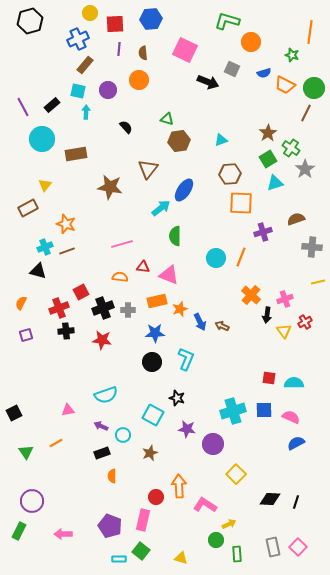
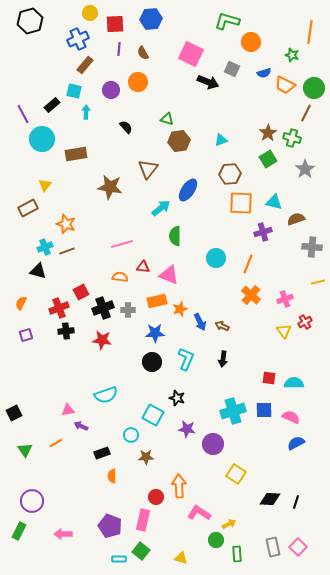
pink square at (185, 50): moved 6 px right, 4 px down
brown semicircle at (143, 53): rotated 24 degrees counterclockwise
orange circle at (139, 80): moved 1 px left, 2 px down
purple circle at (108, 90): moved 3 px right
cyan square at (78, 91): moved 4 px left
purple line at (23, 107): moved 7 px down
green cross at (291, 148): moved 1 px right, 10 px up; rotated 18 degrees counterclockwise
cyan triangle at (275, 183): moved 1 px left, 19 px down; rotated 30 degrees clockwise
blue ellipse at (184, 190): moved 4 px right
orange line at (241, 257): moved 7 px right, 7 px down
black arrow at (267, 315): moved 44 px left, 44 px down
purple arrow at (101, 426): moved 20 px left
cyan circle at (123, 435): moved 8 px right
green triangle at (26, 452): moved 1 px left, 2 px up
brown star at (150, 453): moved 4 px left, 4 px down; rotated 21 degrees clockwise
yellow square at (236, 474): rotated 12 degrees counterclockwise
pink L-shape at (205, 505): moved 6 px left, 8 px down
